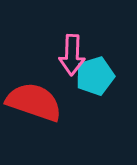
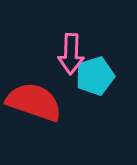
pink arrow: moved 1 px left, 1 px up
